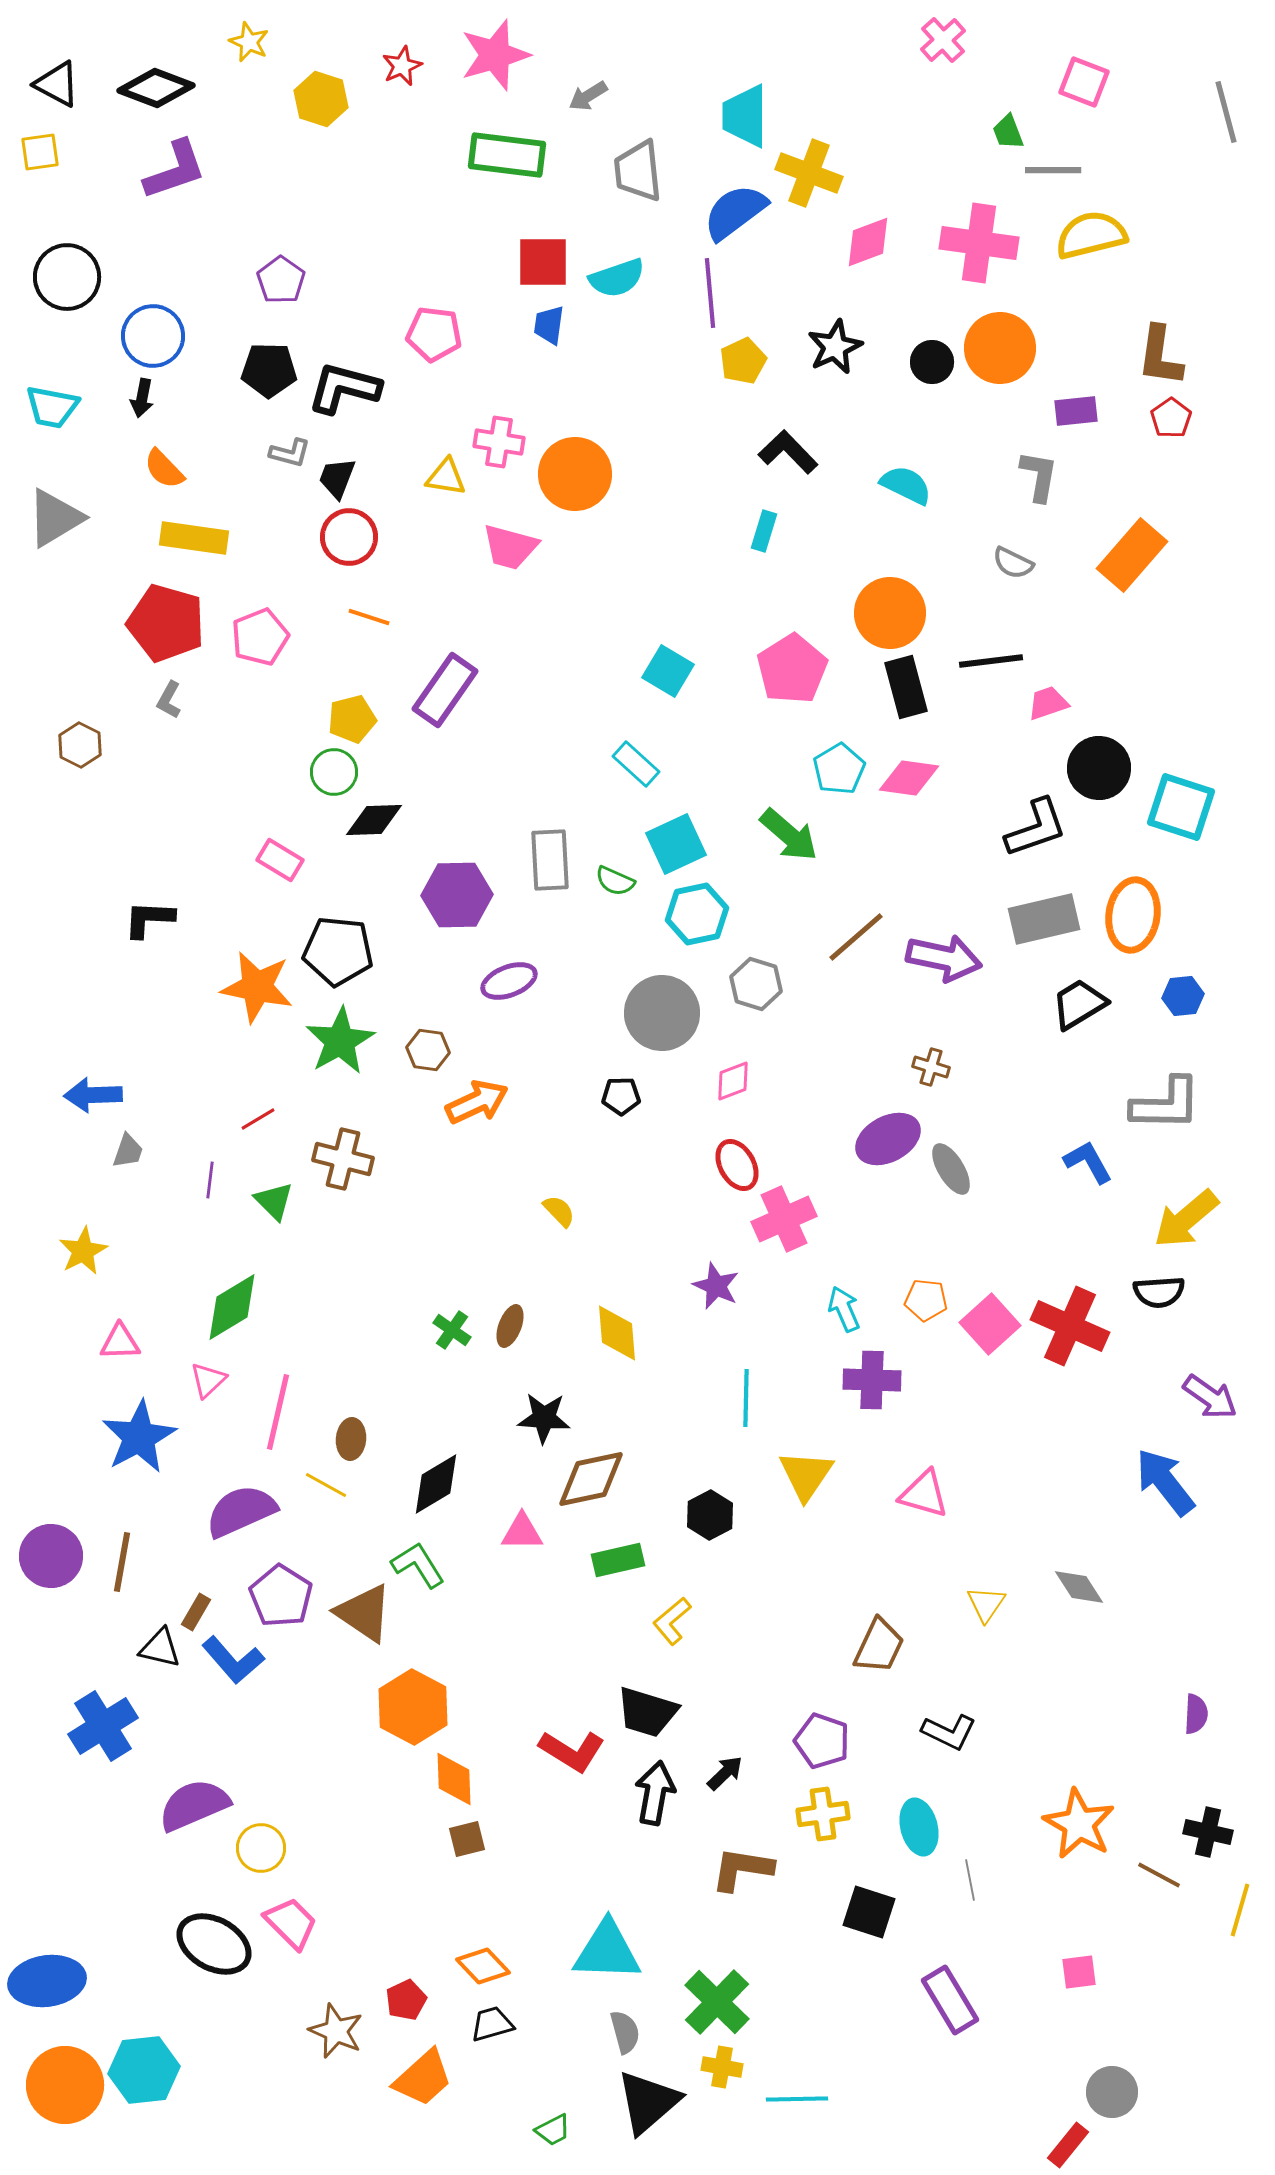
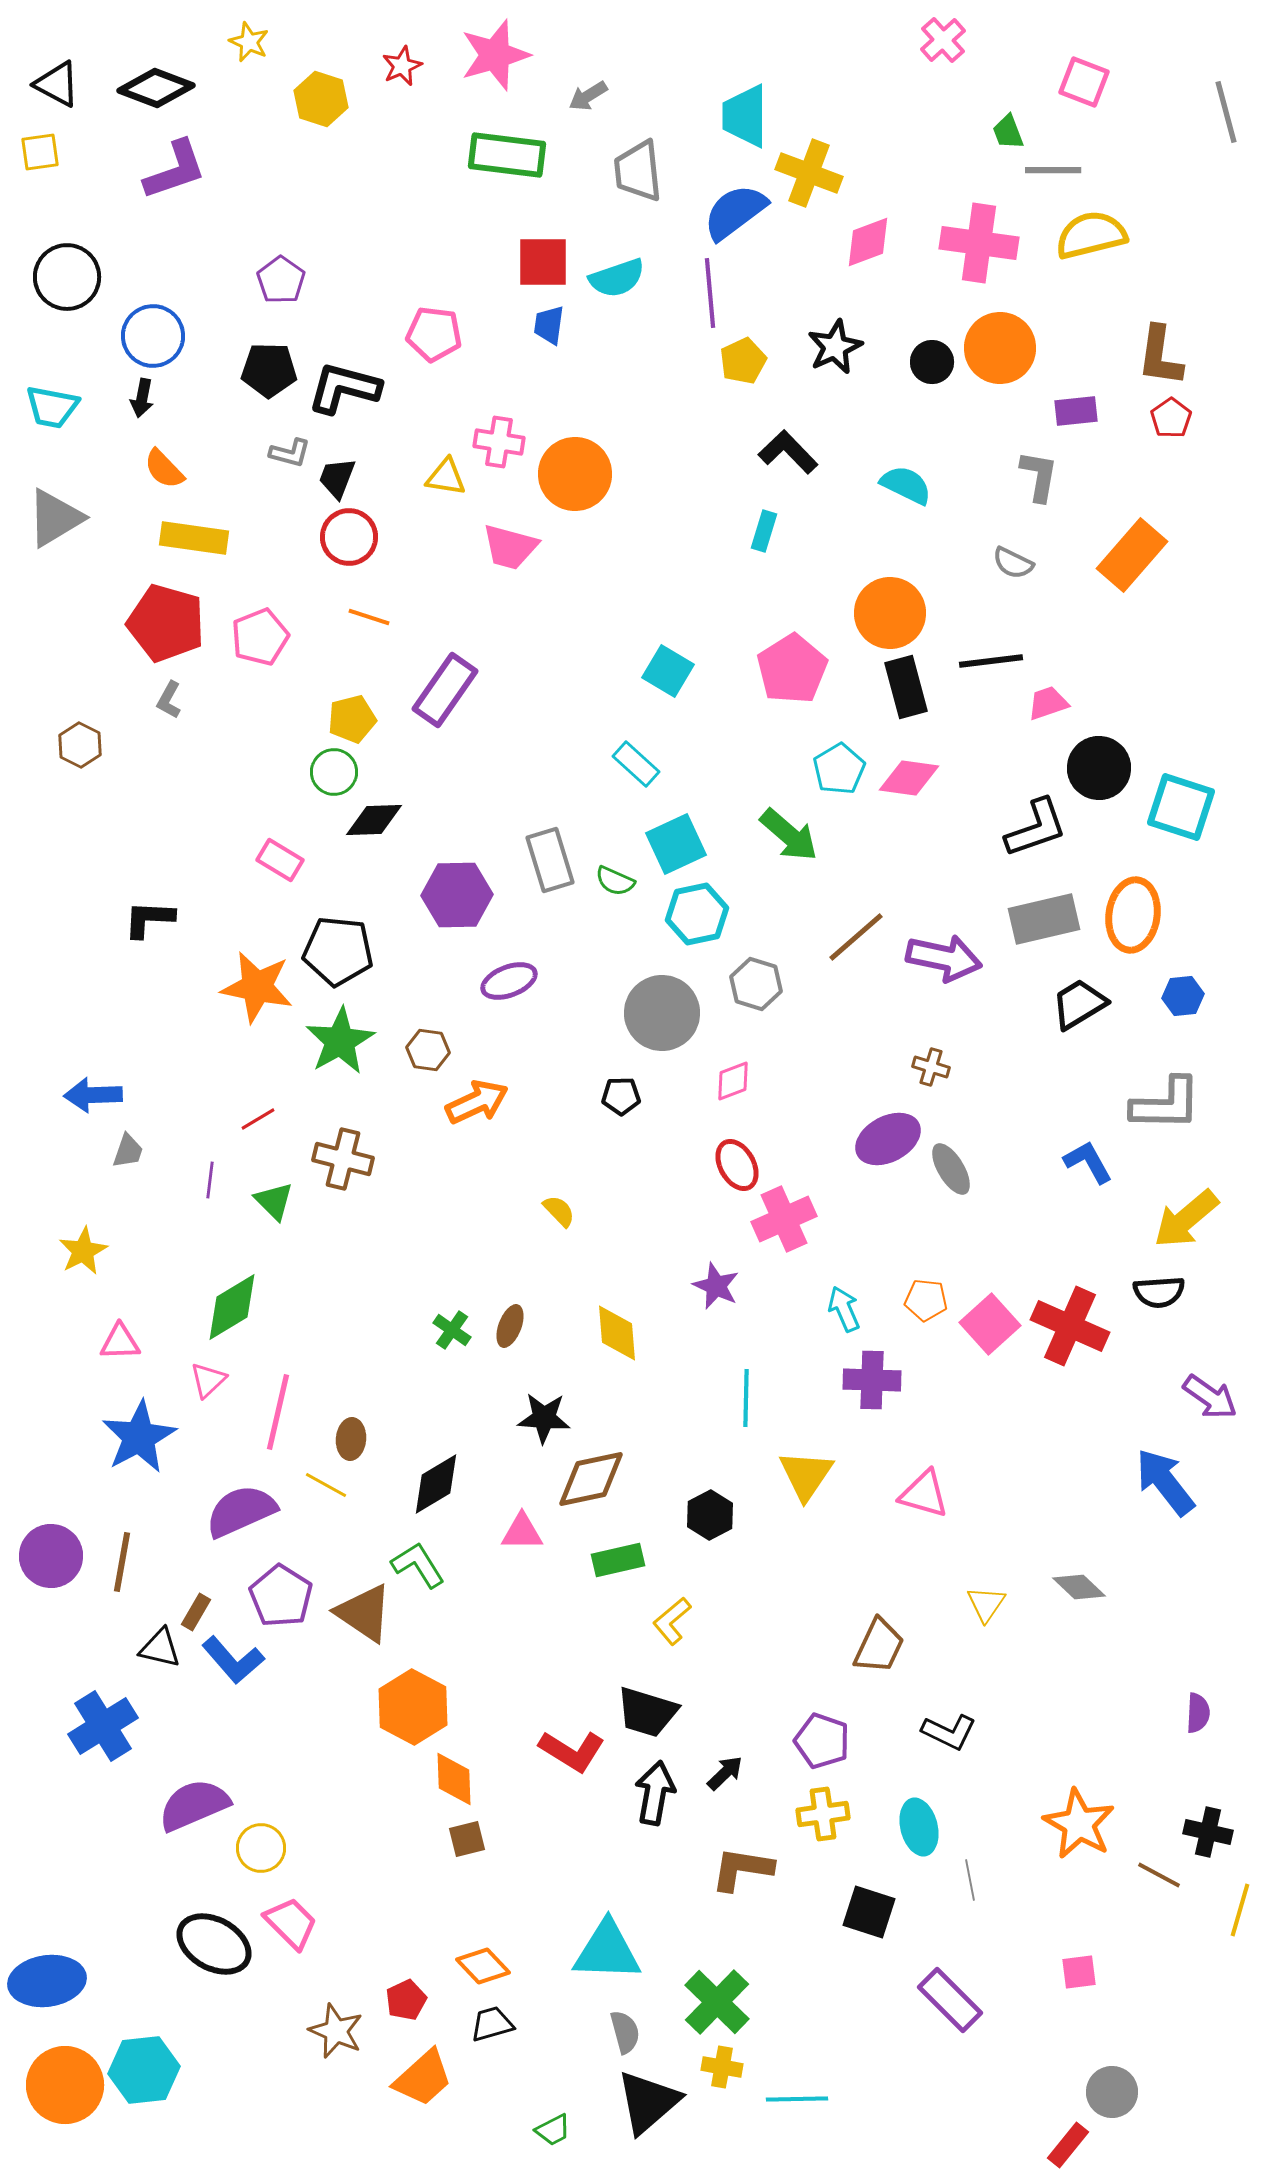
gray rectangle at (550, 860): rotated 14 degrees counterclockwise
gray diamond at (1079, 1587): rotated 14 degrees counterclockwise
purple semicircle at (1196, 1714): moved 2 px right, 1 px up
purple rectangle at (950, 2000): rotated 14 degrees counterclockwise
